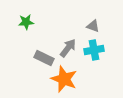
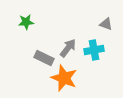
gray triangle: moved 13 px right, 2 px up
orange star: moved 1 px up
